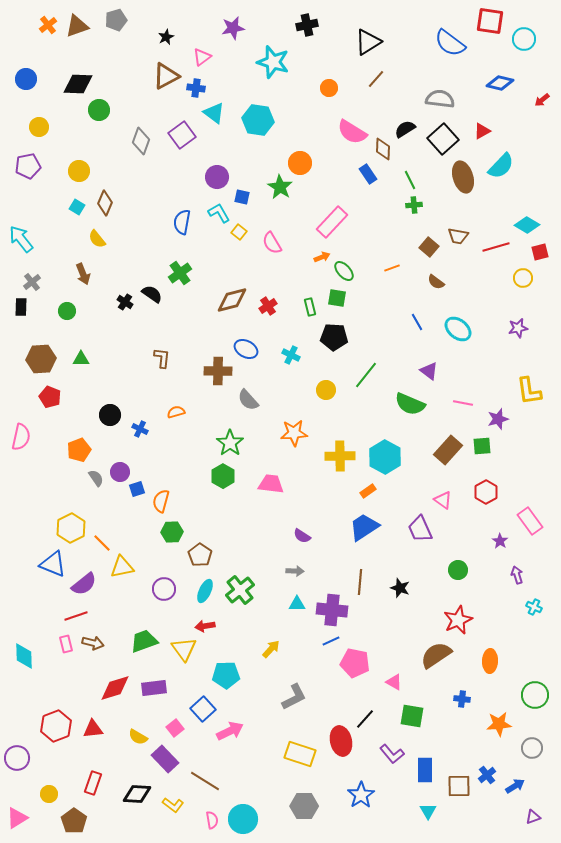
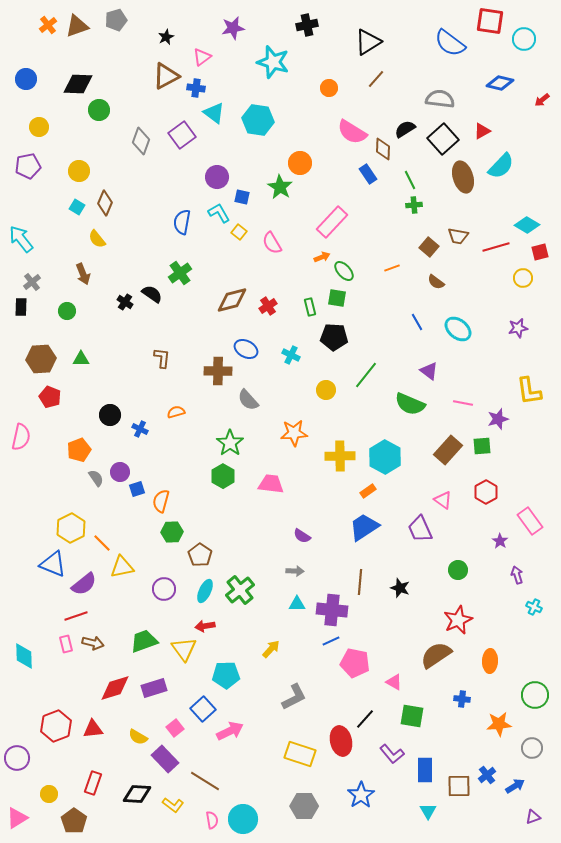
purple rectangle at (154, 688): rotated 10 degrees counterclockwise
